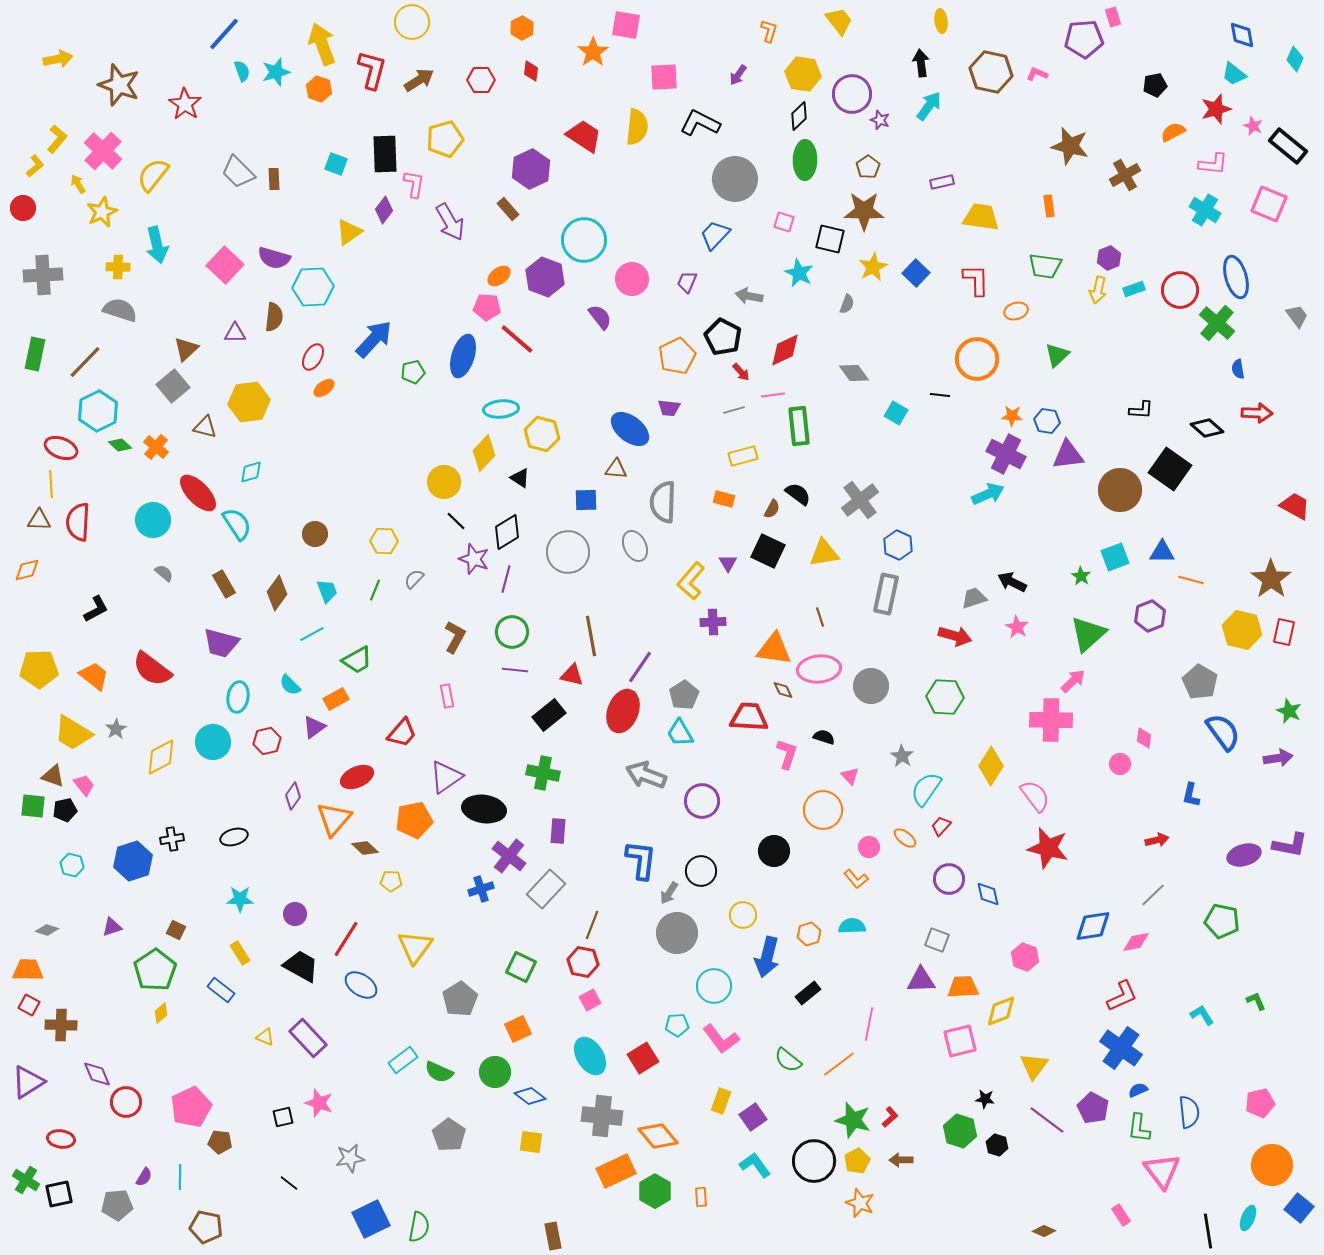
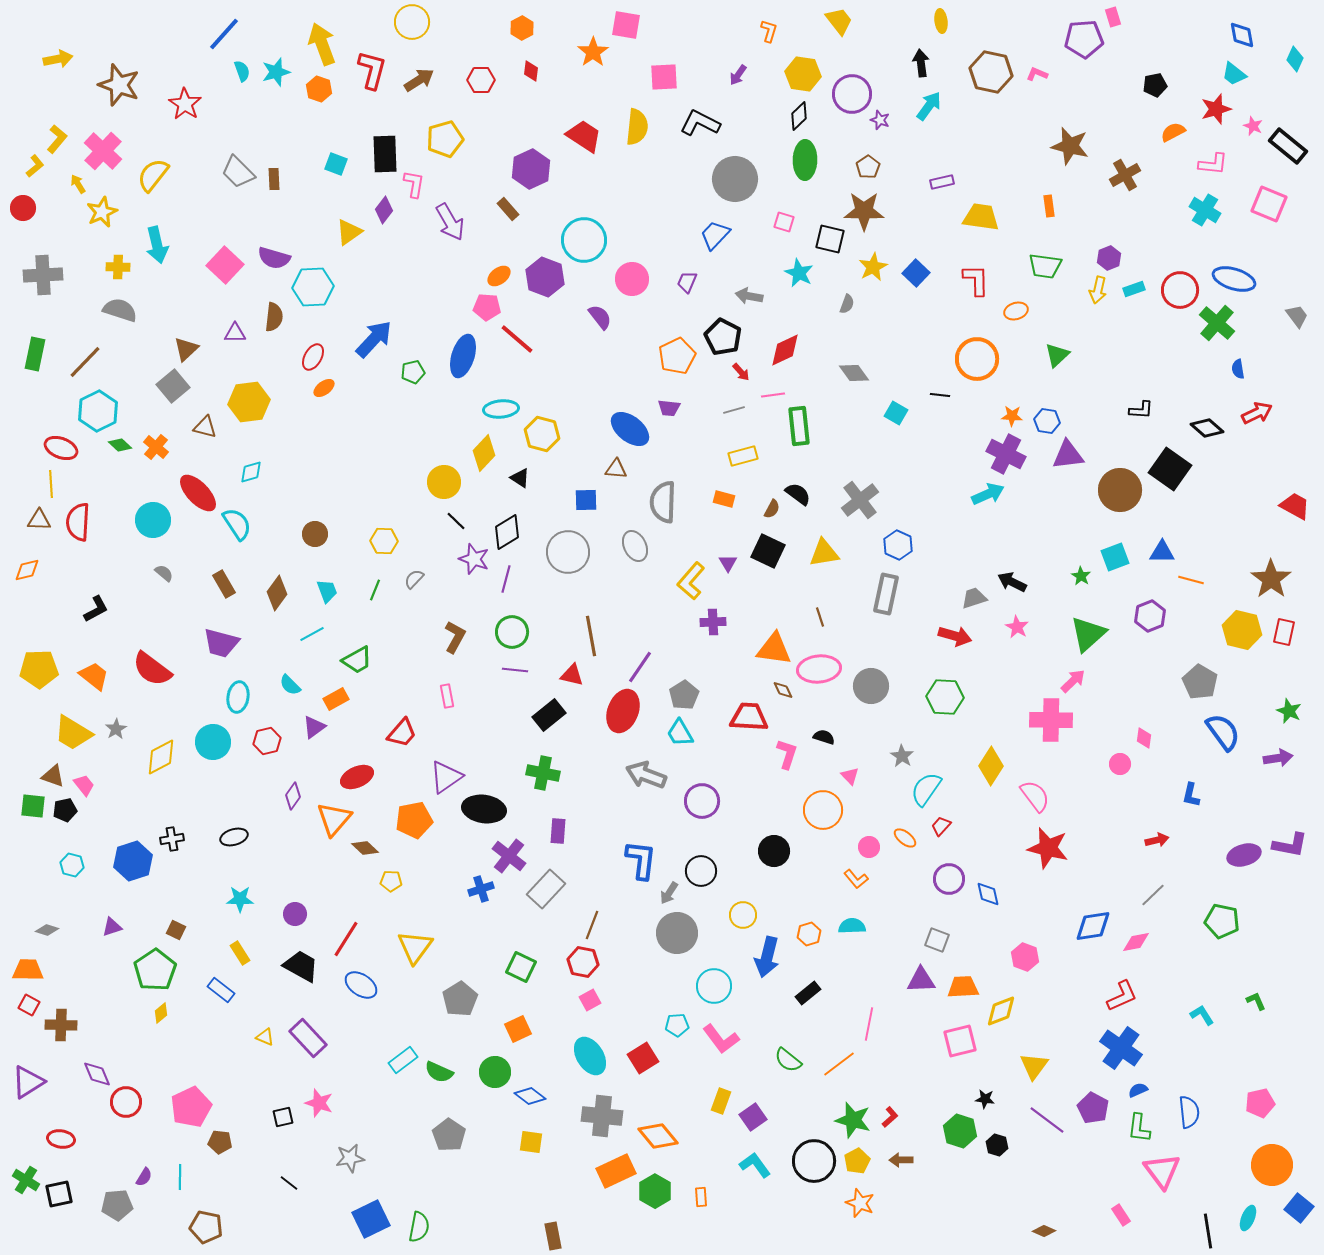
blue ellipse at (1236, 277): moved 2 px left, 2 px down; rotated 57 degrees counterclockwise
red arrow at (1257, 413): rotated 28 degrees counterclockwise
